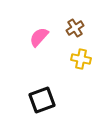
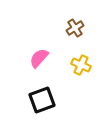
pink semicircle: moved 21 px down
yellow cross: moved 6 px down; rotated 12 degrees clockwise
